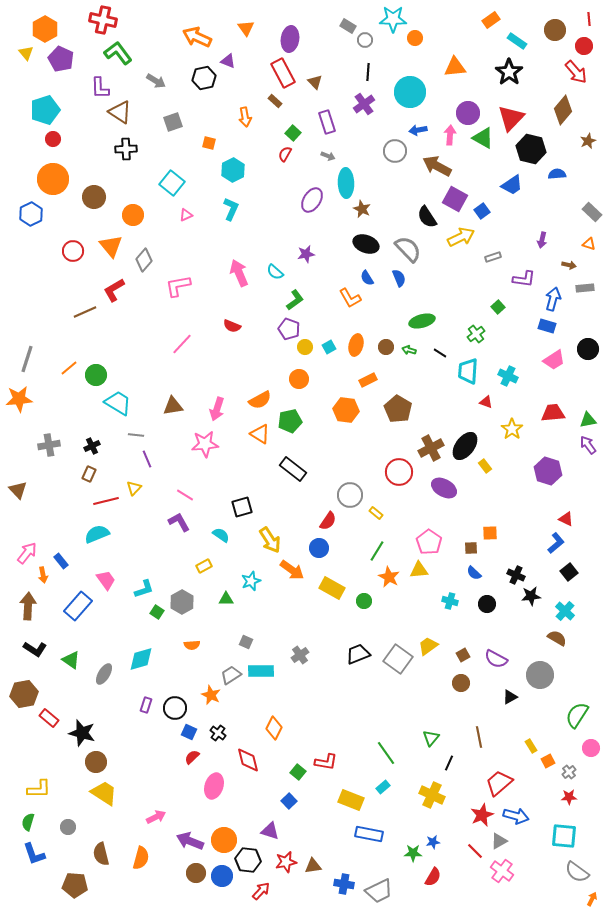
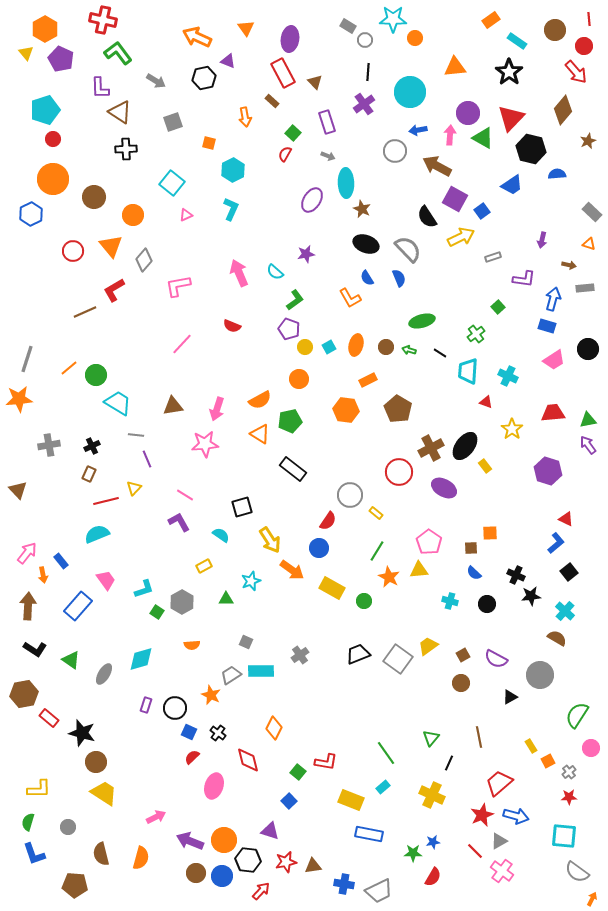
brown rectangle at (275, 101): moved 3 px left
